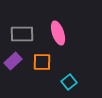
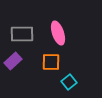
orange square: moved 9 px right
